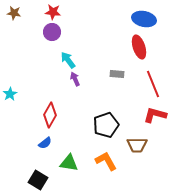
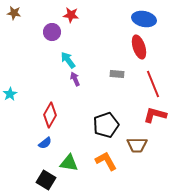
red star: moved 18 px right, 3 px down
black square: moved 8 px right
